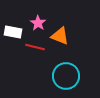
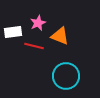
pink star: rotated 14 degrees clockwise
white rectangle: rotated 18 degrees counterclockwise
red line: moved 1 px left, 1 px up
